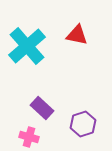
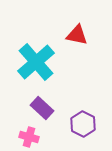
cyan cross: moved 9 px right, 16 px down
purple hexagon: rotated 15 degrees counterclockwise
